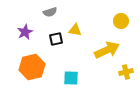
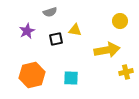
yellow circle: moved 1 px left
purple star: moved 2 px right, 1 px up
yellow arrow: rotated 15 degrees clockwise
orange hexagon: moved 8 px down
